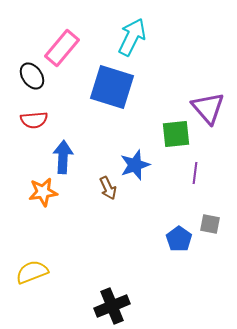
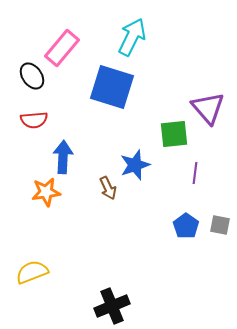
green square: moved 2 px left
orange star: moved 3 px right
gray square: moved 10 px right, 1 px down
blue pentagon: moved 7 px right, 13 px up
